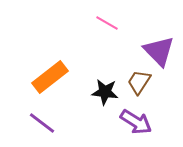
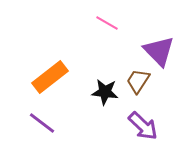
brown trapezoid: moved 1 px left, 1 px up
purple arrow: moved 7 px right, 4 px down; rotated 12 degrees clockwise
